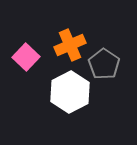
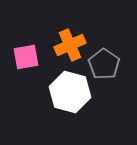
pink square: rotated 36 degrees clockwise
white hexagon: rotated 18 degrees counterclockwise
